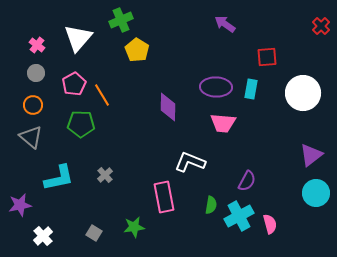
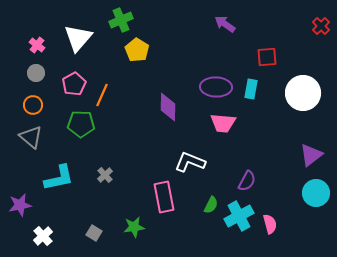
orange line: rotated 55 degrees clockwise
green semicircle: rotated 18 degrees clockwise
